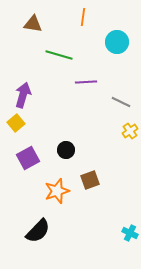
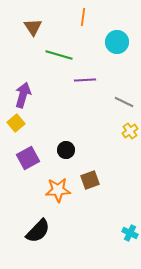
brown triangle: moved 3 px down; rotated 48 degrees clockwise
purple line: moved 1 px left, 2 px up
gray line: moved 3 px right
orange star: moved 1 px right, 1 px up; rotated 15 degrees clockwise
